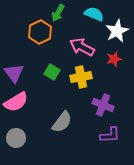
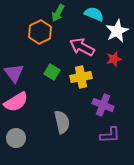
gray semicircle: rotated 50 degrees counterclockwise
